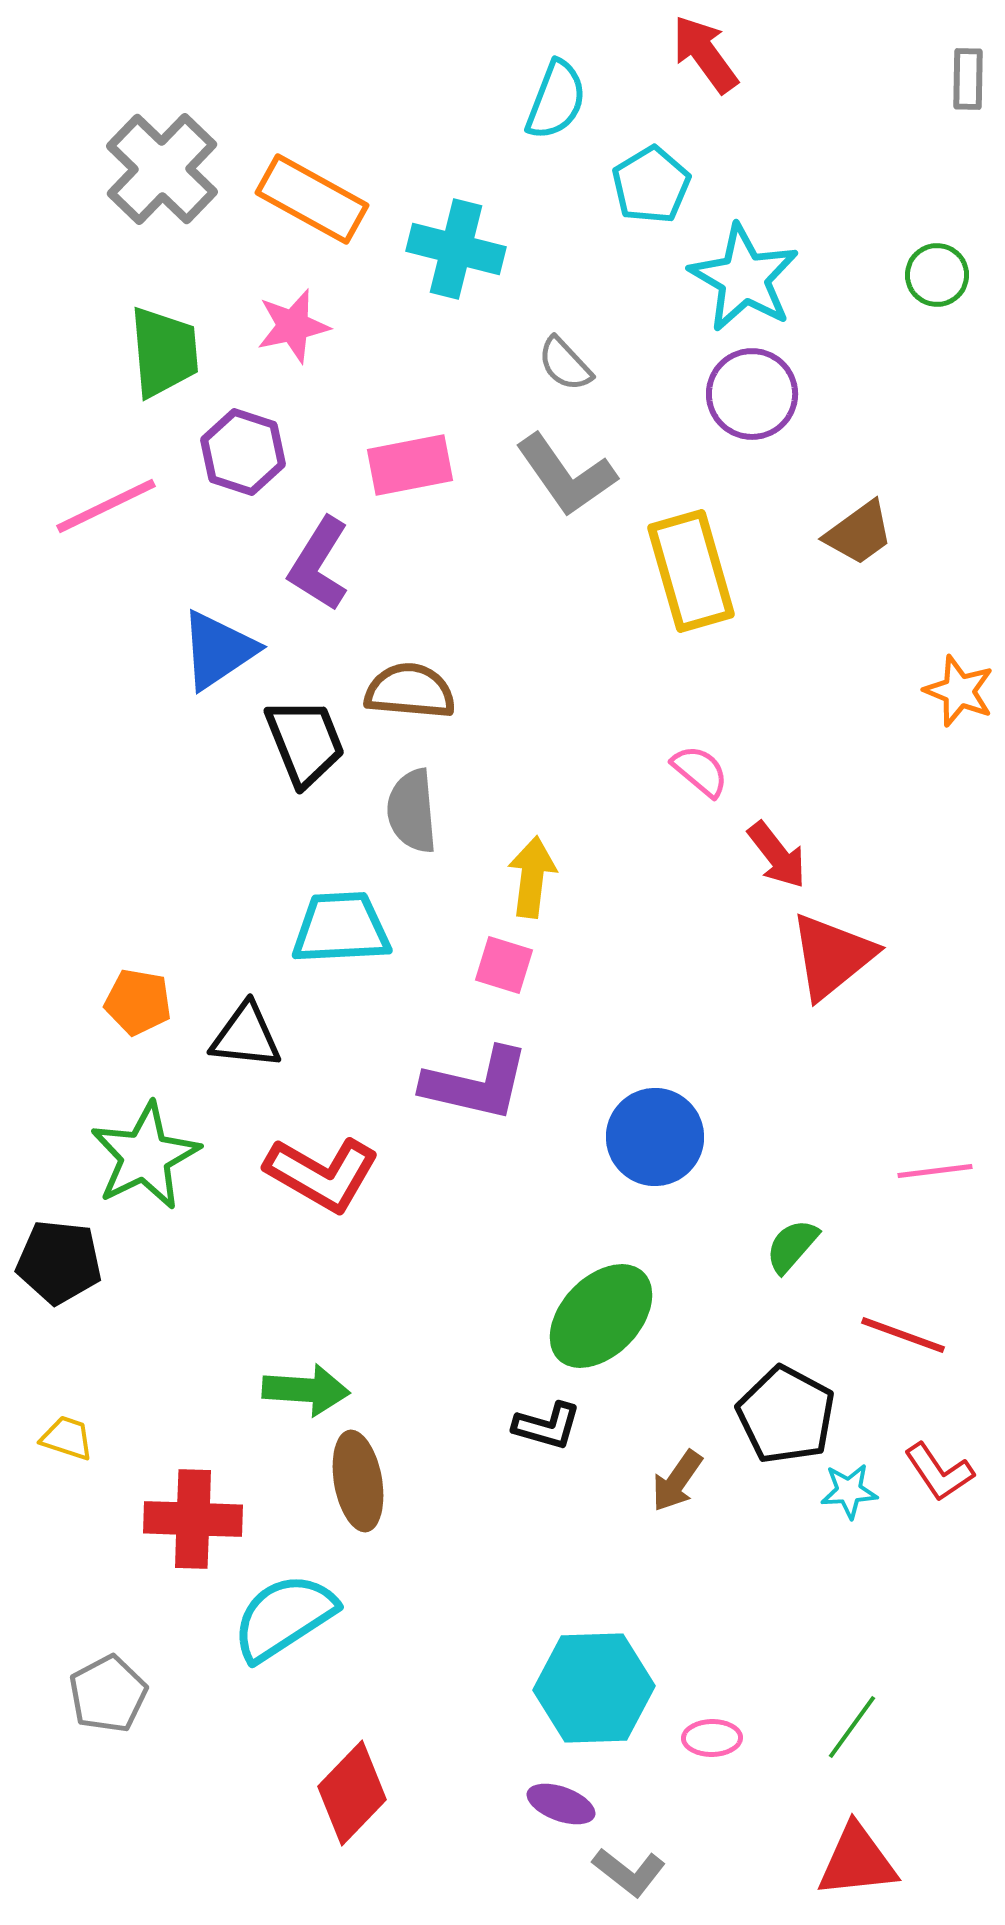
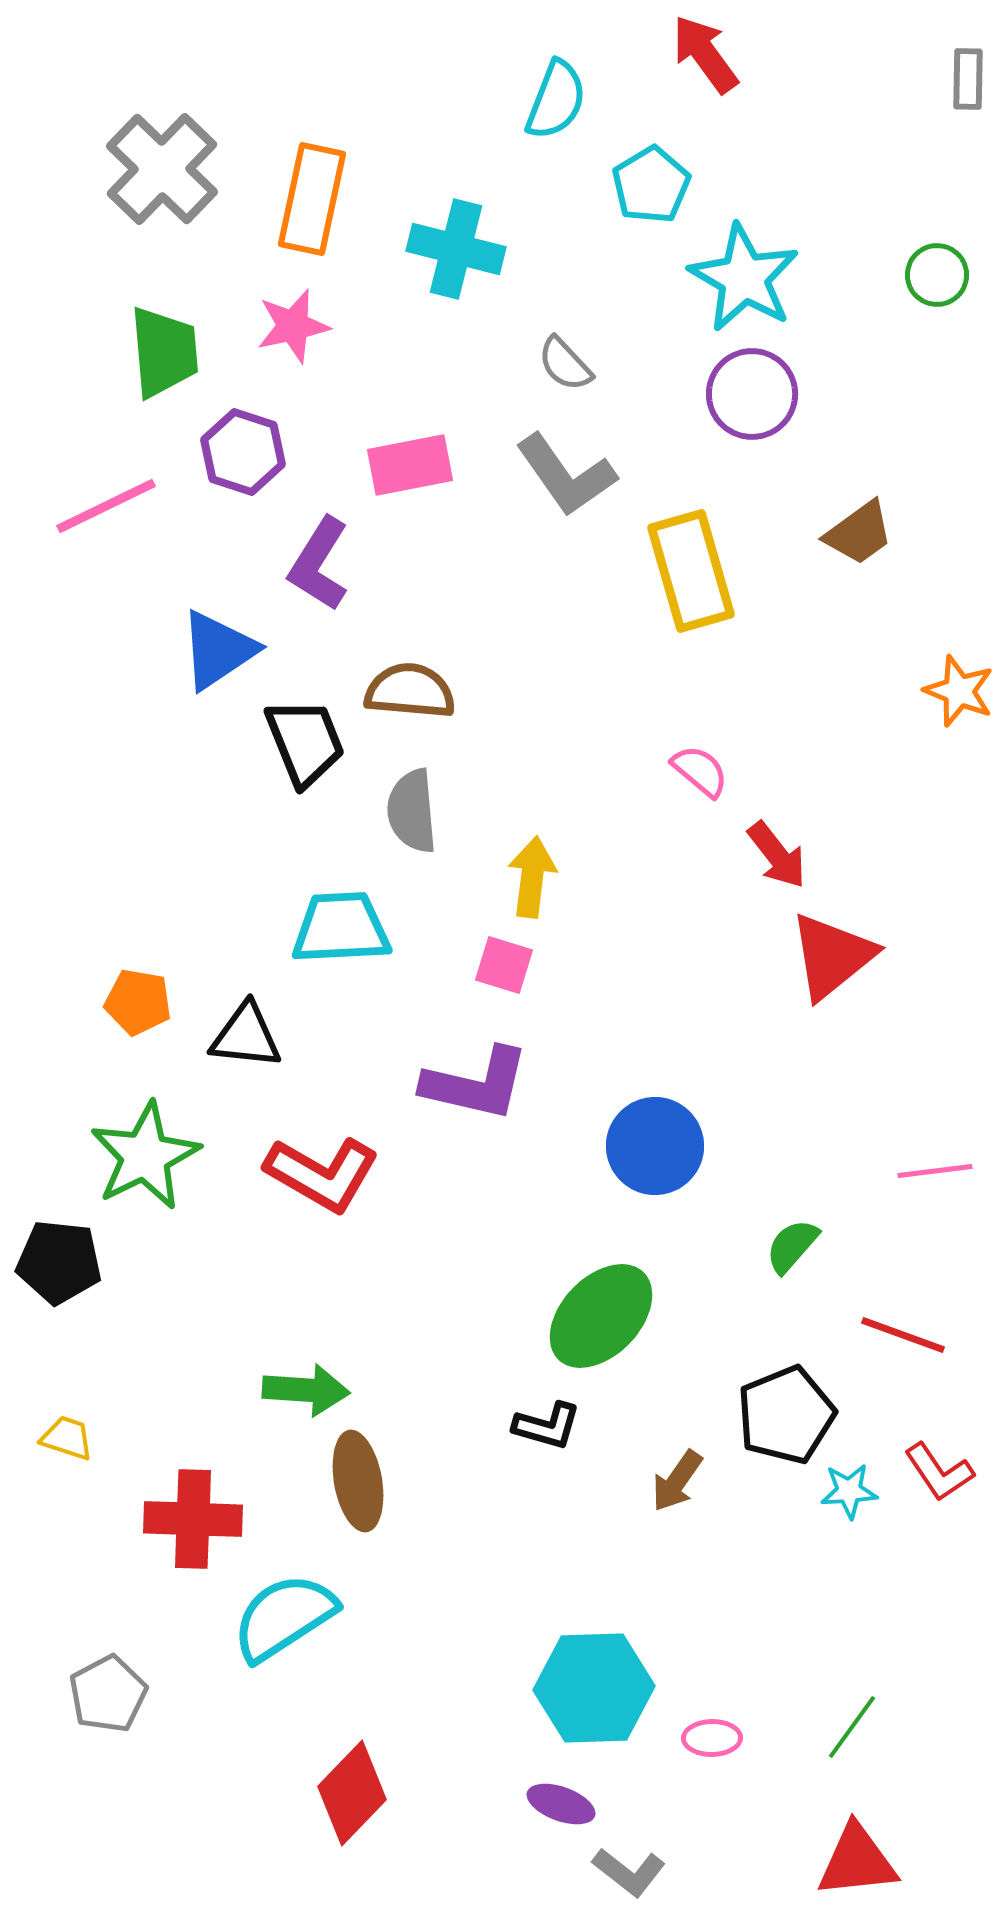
orange rectangle at (312, 199): rotated 73 degrees clockwise
blue circle at (655, 1137): moved 9 px down
black pentagon at (786, 1415): rotated 22 degrees clockwise
